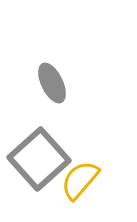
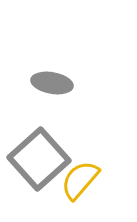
gray ellipse: rotated 54 degrees counterclockwise
